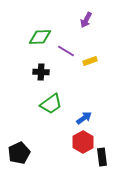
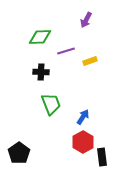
purple line: rotated 48 degrees counterclockwise
green trapezoid: rotated 75 degrees counterclockwise
blue arrow: moved 1 px left, 1 px up; rotated 21 degrees counterclockwise
black pentagon: rotated 10 degrees counterclockwise
